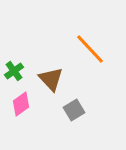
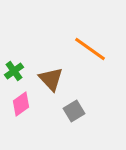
orange line: rotated 12 degrees counterclockwise
gray square: moved 1 px down
